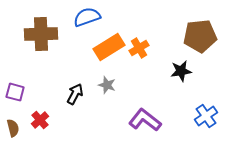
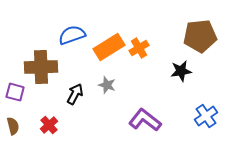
blue semicircle: moved 15 px left, 18 px down
brown cross: moved 33 px down
red cross: moved 9 px right, 5 px down
brown semicircle: moved 2 px up
